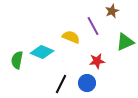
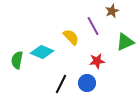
yellow semicircle: rotated 24 degrees clockwise
